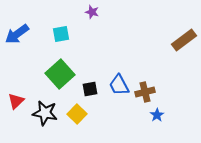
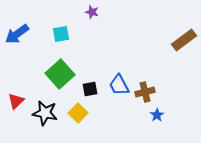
yellow square: moved 1 px right, 1 px up
